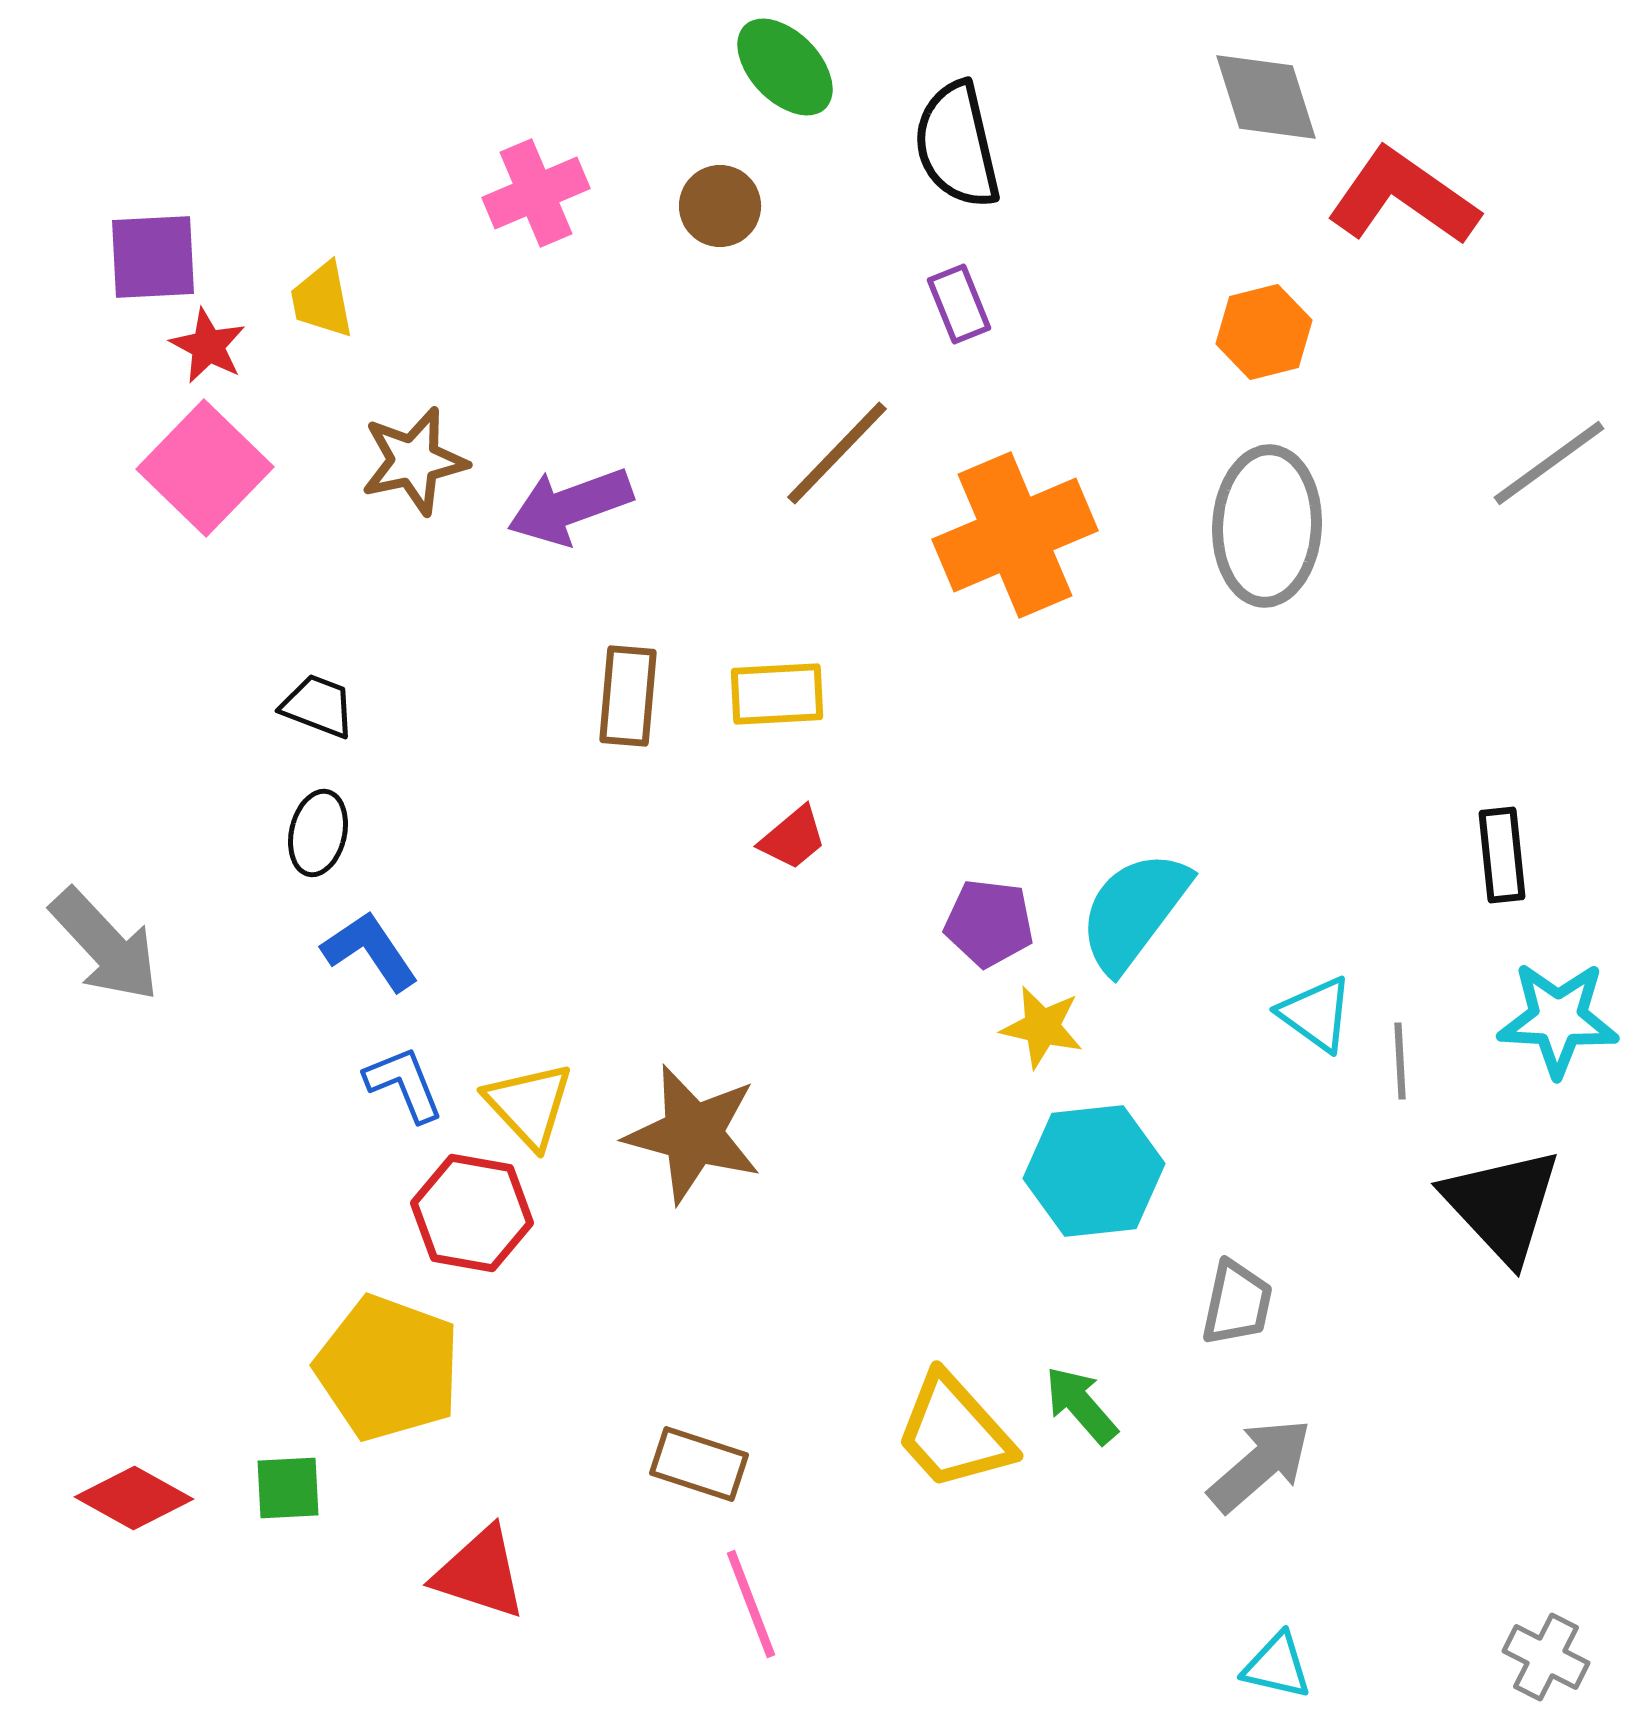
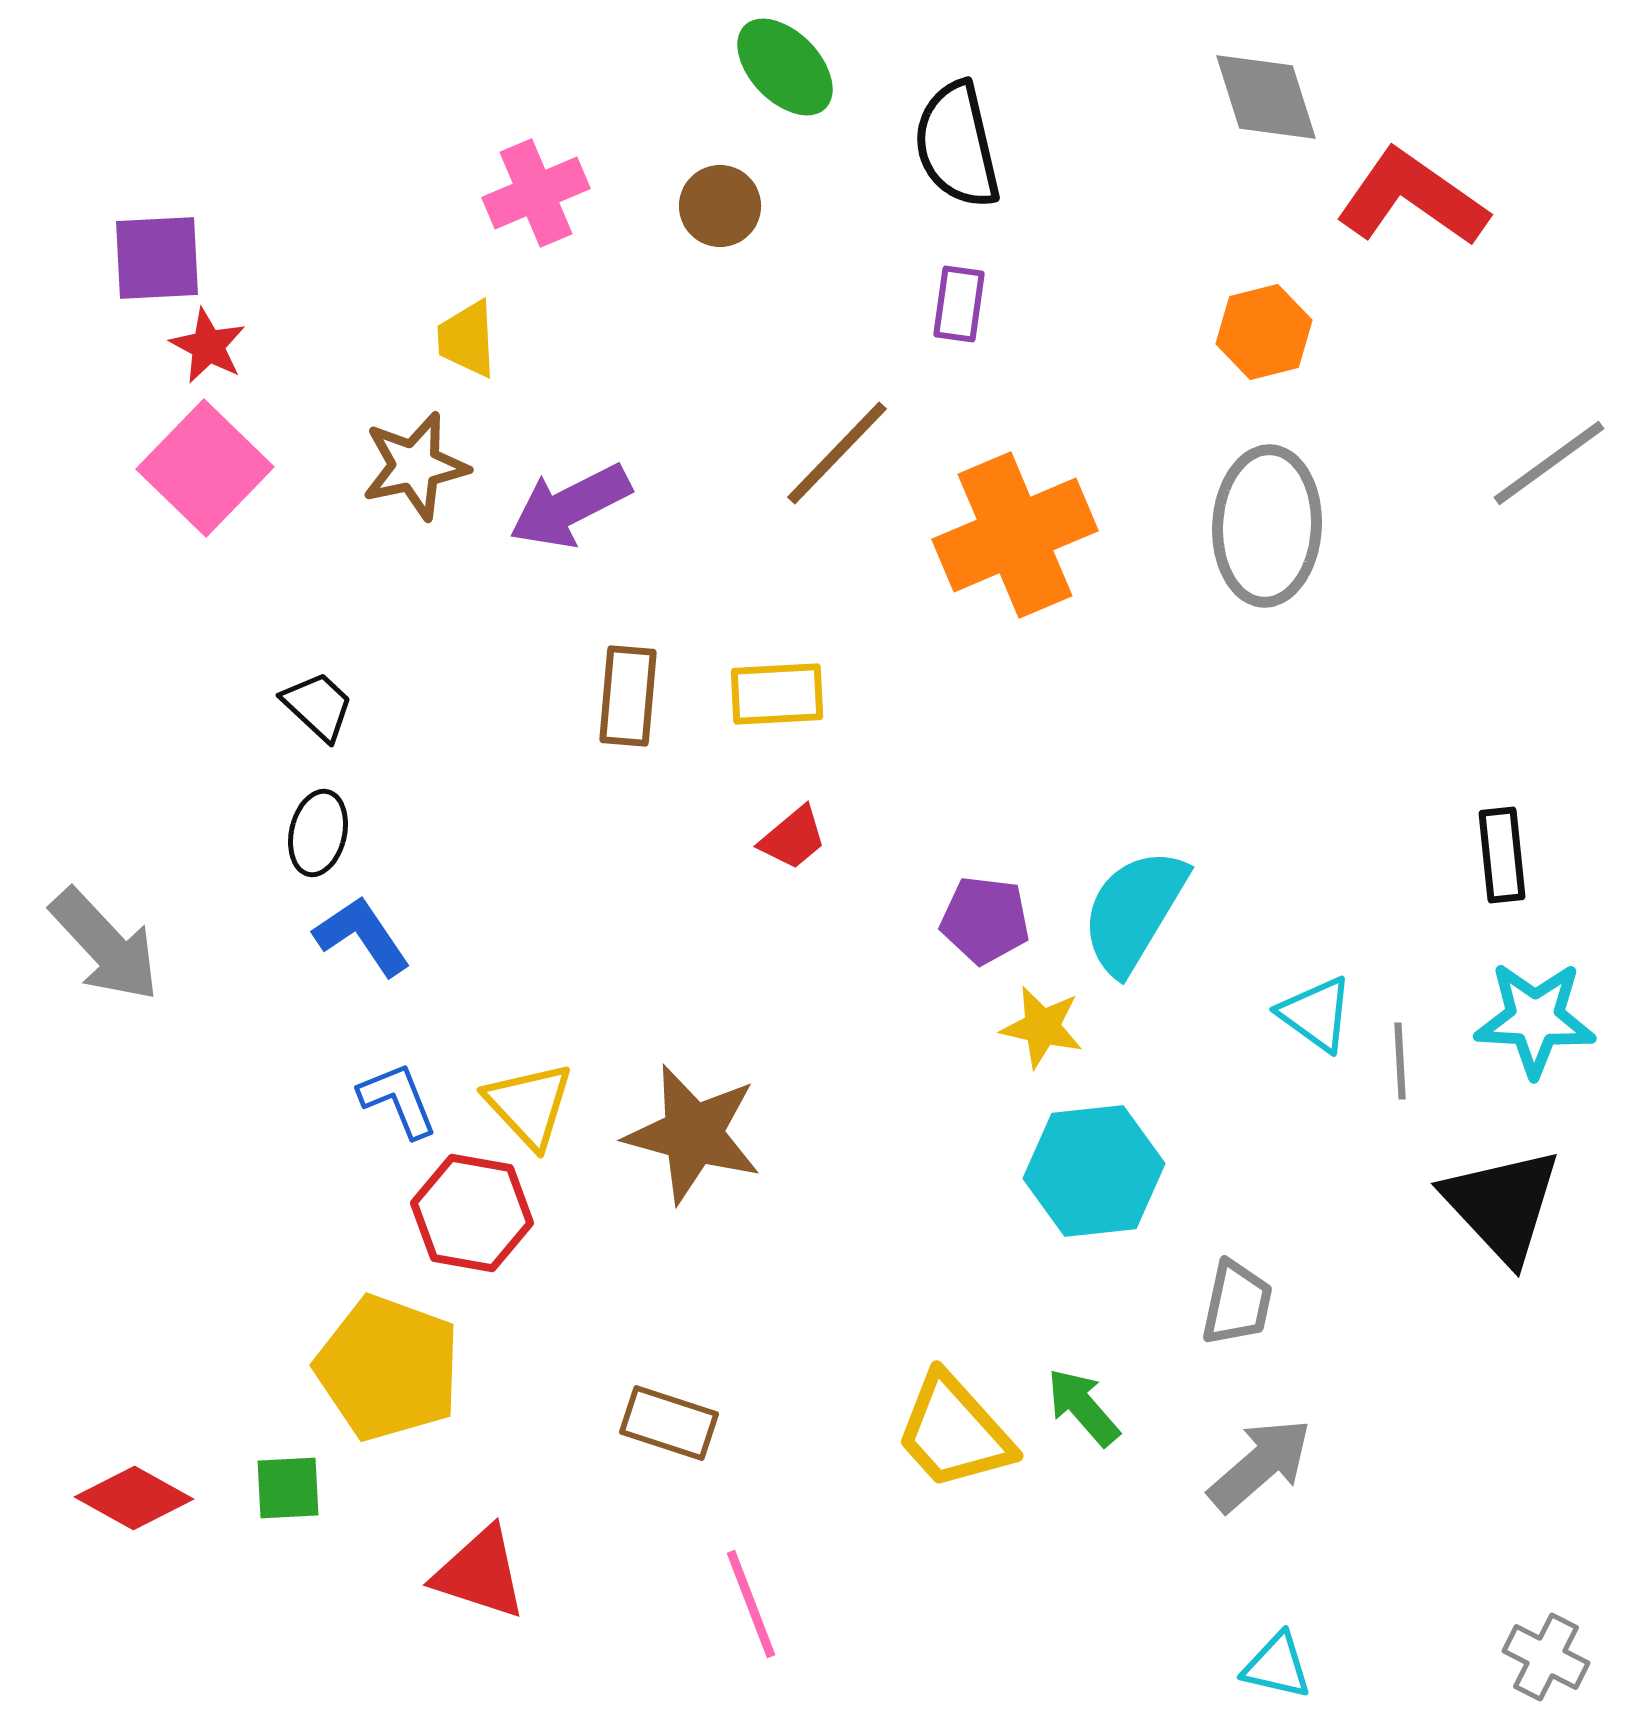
red L-shape at (1403, 197): moved 9 px right, 1 px down
purple square at (153, 257): moved 4 px right, 1 px down
yellow trapezoid at (322, 300): moved 145 px right, 39 px down; rotated 8 degrees clockwise
purple rectangle at (959, 304): rotated 30 degrees clockwise
brown star at (414, 461): moved 1 px right, 5 px down
purple arrow at (570, 506): rotated 7 degrees counterclockwise
black trapezoid at (318, 706): rotated 22 degrees clockwise
cyan semicircle at (1134, 911): rotated 6 degrees counterclockwise
purple pentagon at (989, 923): moved 4 px left, 3 px up
blue L-shape at (370, 951): moved 8 px left, 15 px up
cyan star at (1558, 1019): moved 23 px left
blue L-shape at (404, 1084): moved 6 px left, 16 px down
green arrow at (1081, 1405): moved 2 px right, 2 px down
brown rectangle at (699, 1464): moved 30 px left, 41 px up
